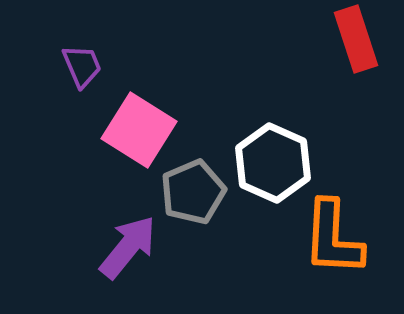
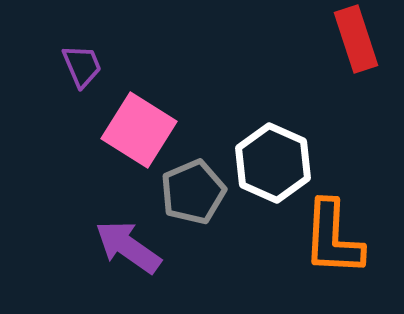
purple arrow: rotated 94 degrees counterclockwise
